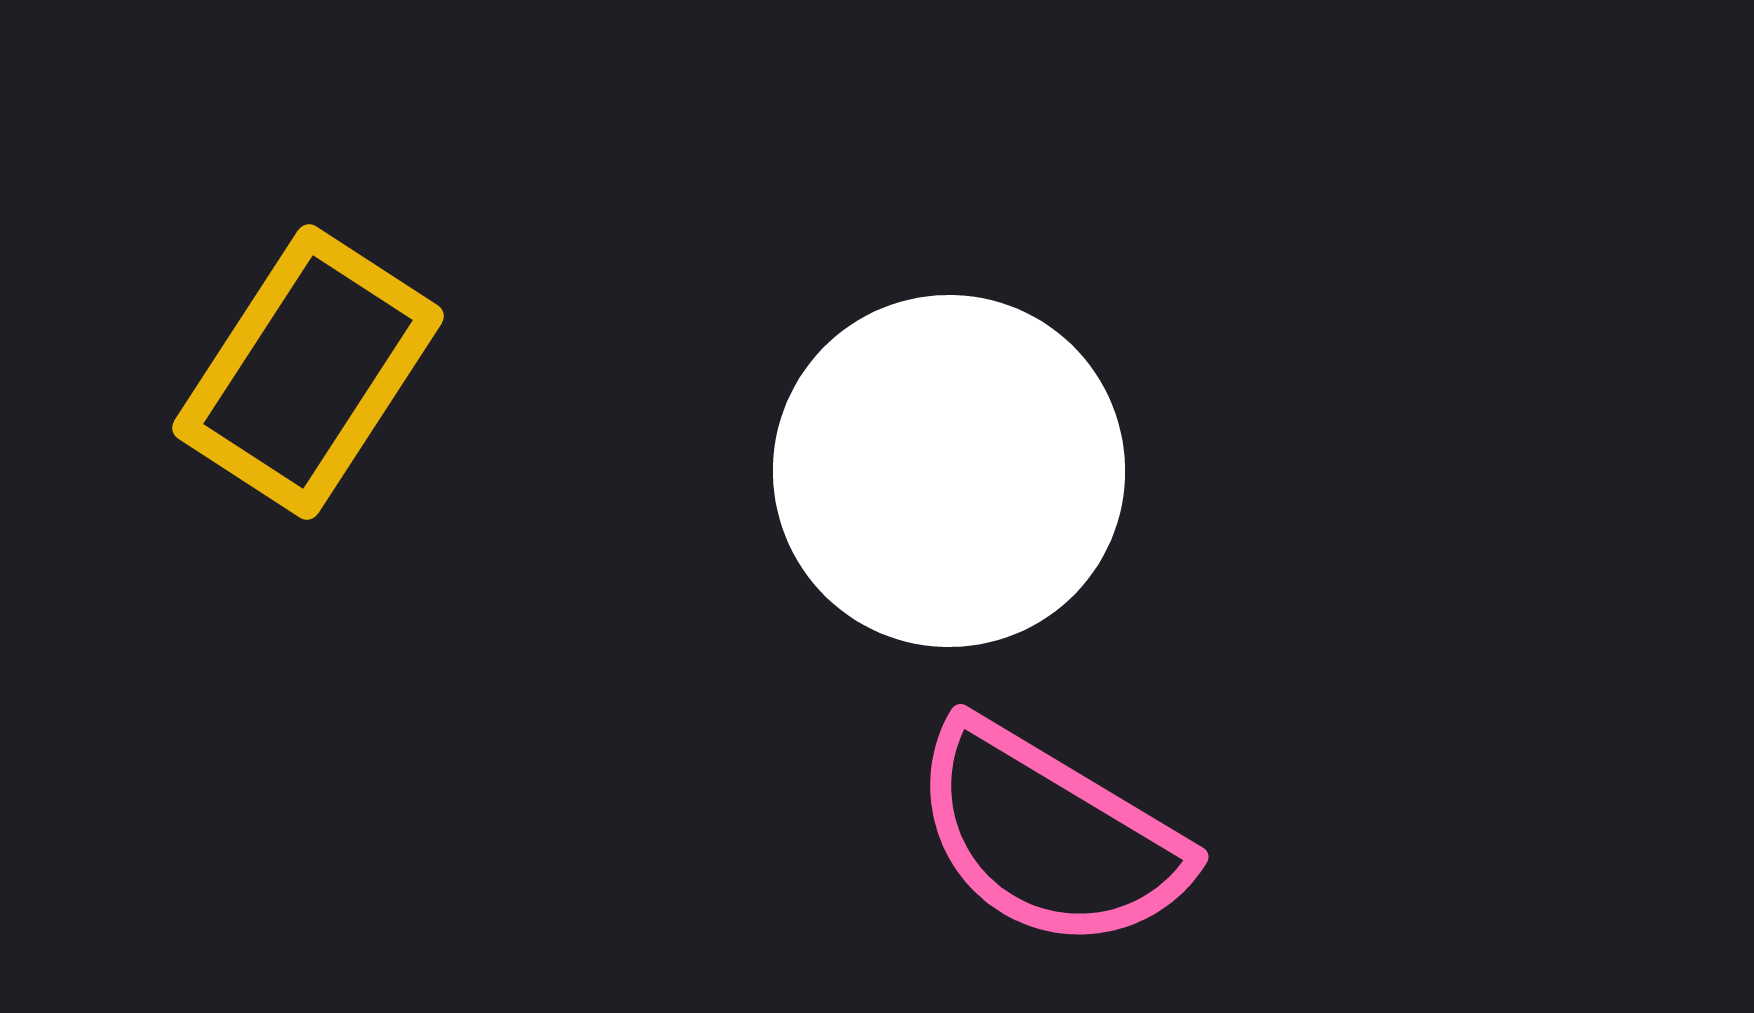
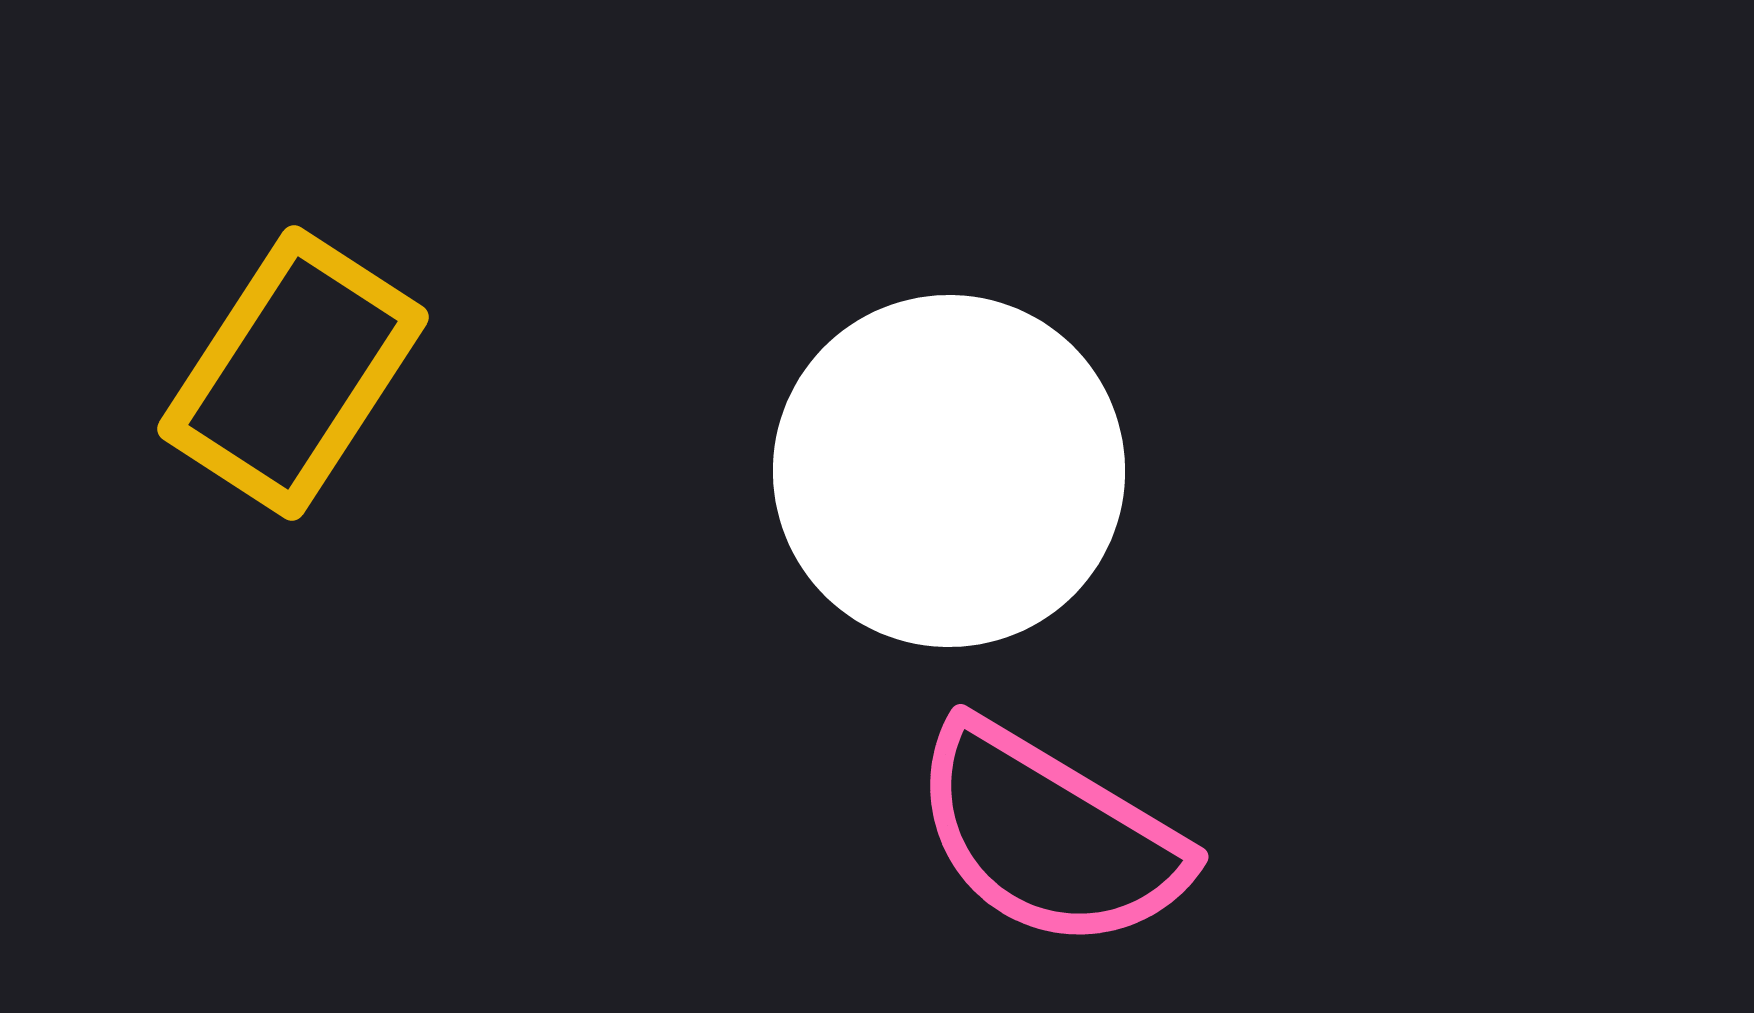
yellow rectangle: moved 15 px left, 1 px down
